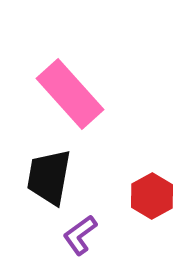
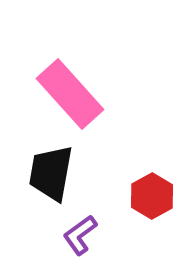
black trapezoid: moved 2 px right, 4 px up
